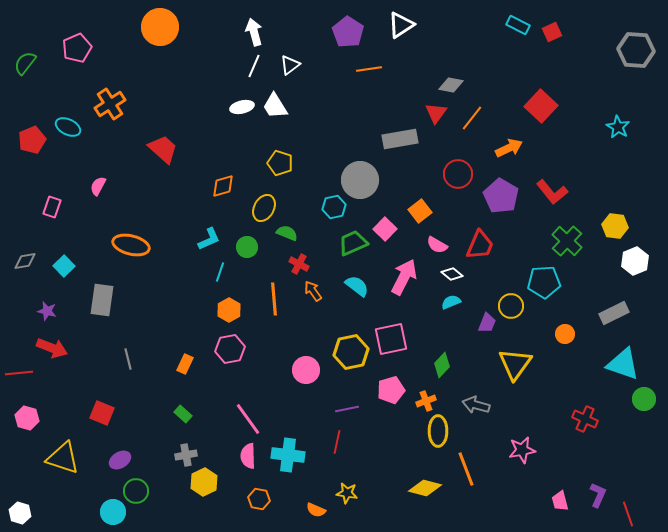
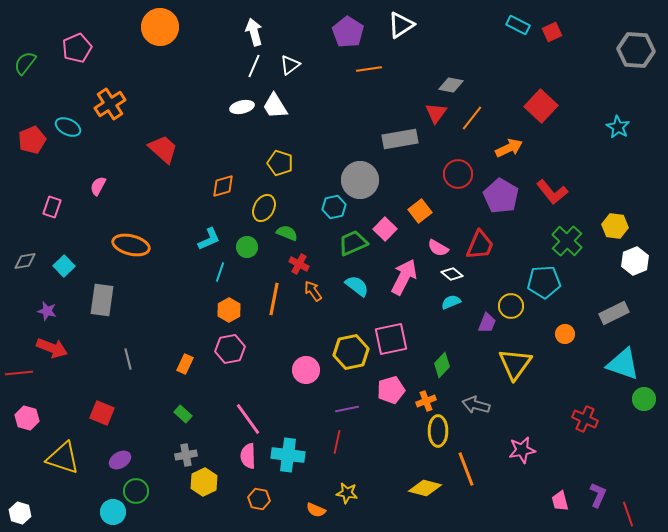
pink semicircle at (437, 245): moved 1 px right, 3 px down
orange line at (274, 299): rotated 16 degrees clockwise
